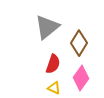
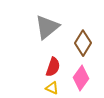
brown diamond: moved 4 px right
red semicircle: moved 3 px down
yellow triangle: moved 2 px left
